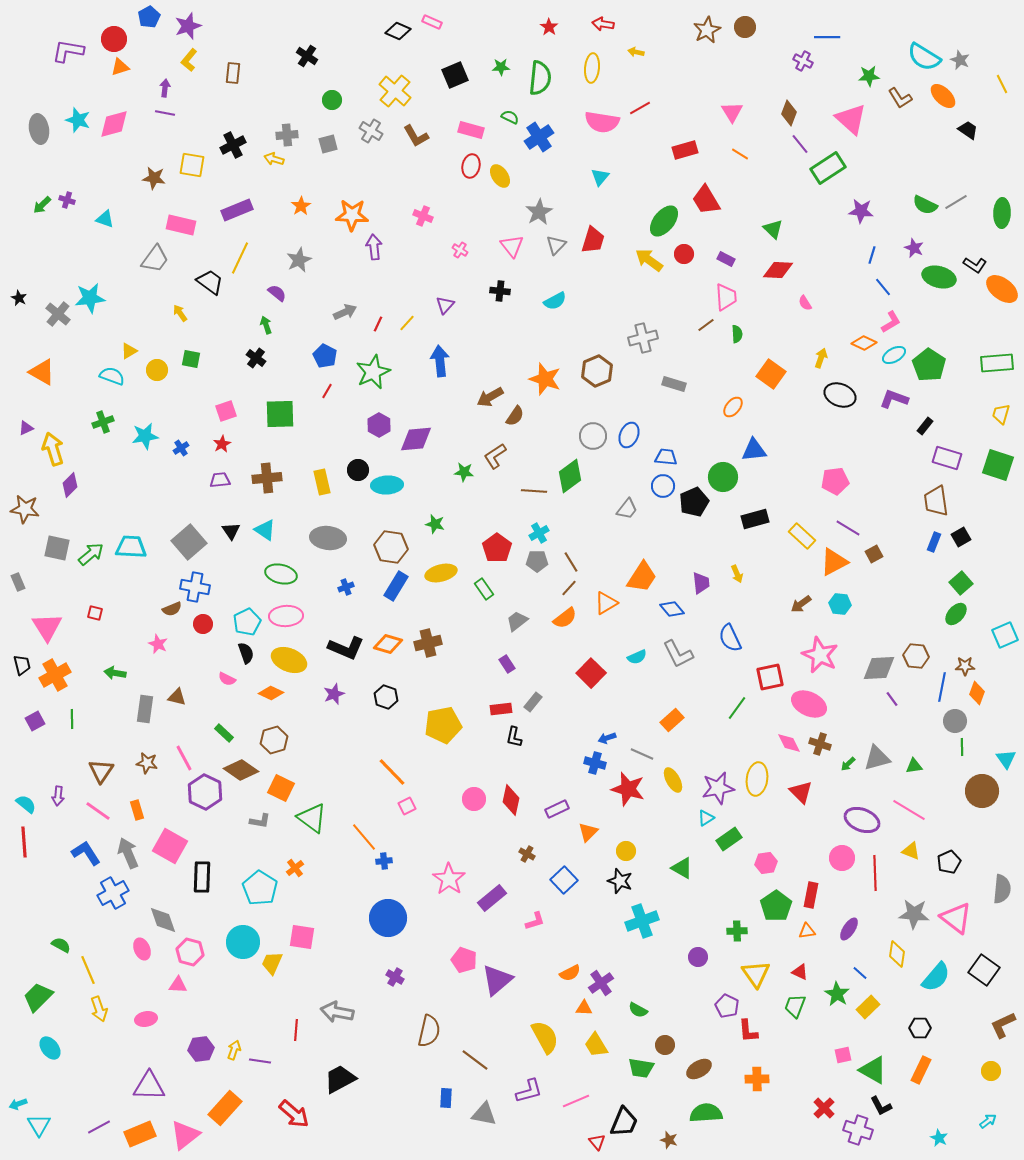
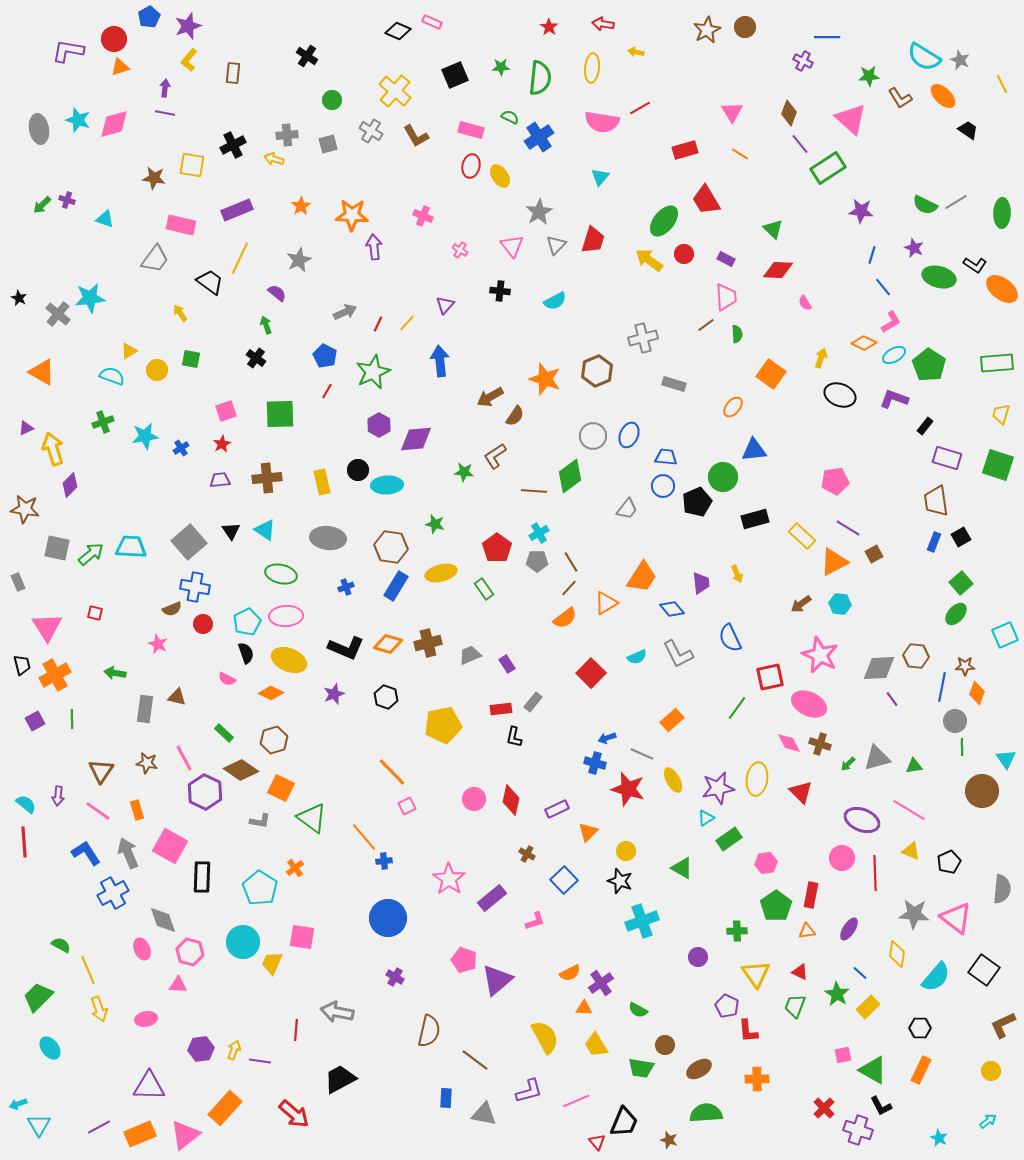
black pentagon at (694, 502): moved 3 px right
gray trapezoid at (517, 621): moved 47 px left, 34 px down; rotated 15 degrees clockwise
